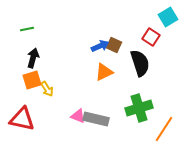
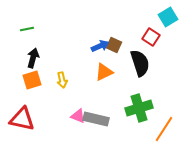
yellow arrow: moved 15 px right, 9 px up; rotated 21 degrees clockwise
